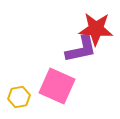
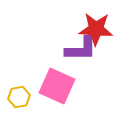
purple L-shape: rotated 12 degrees clockwise
